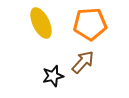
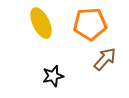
brown arrow: moved 22 px right, 3 px up
